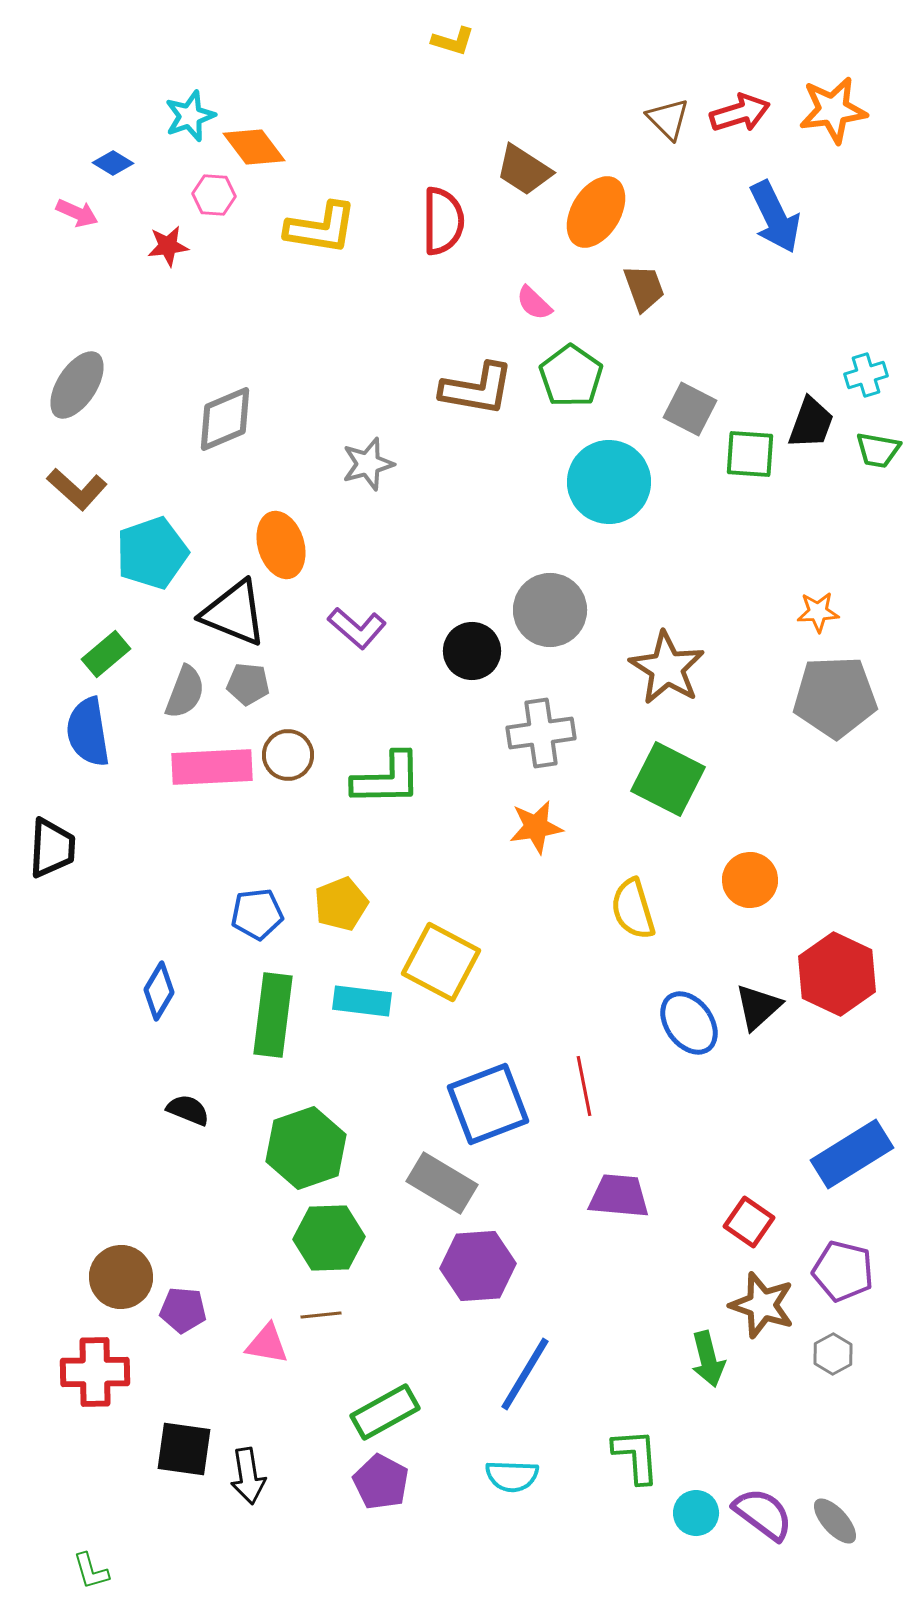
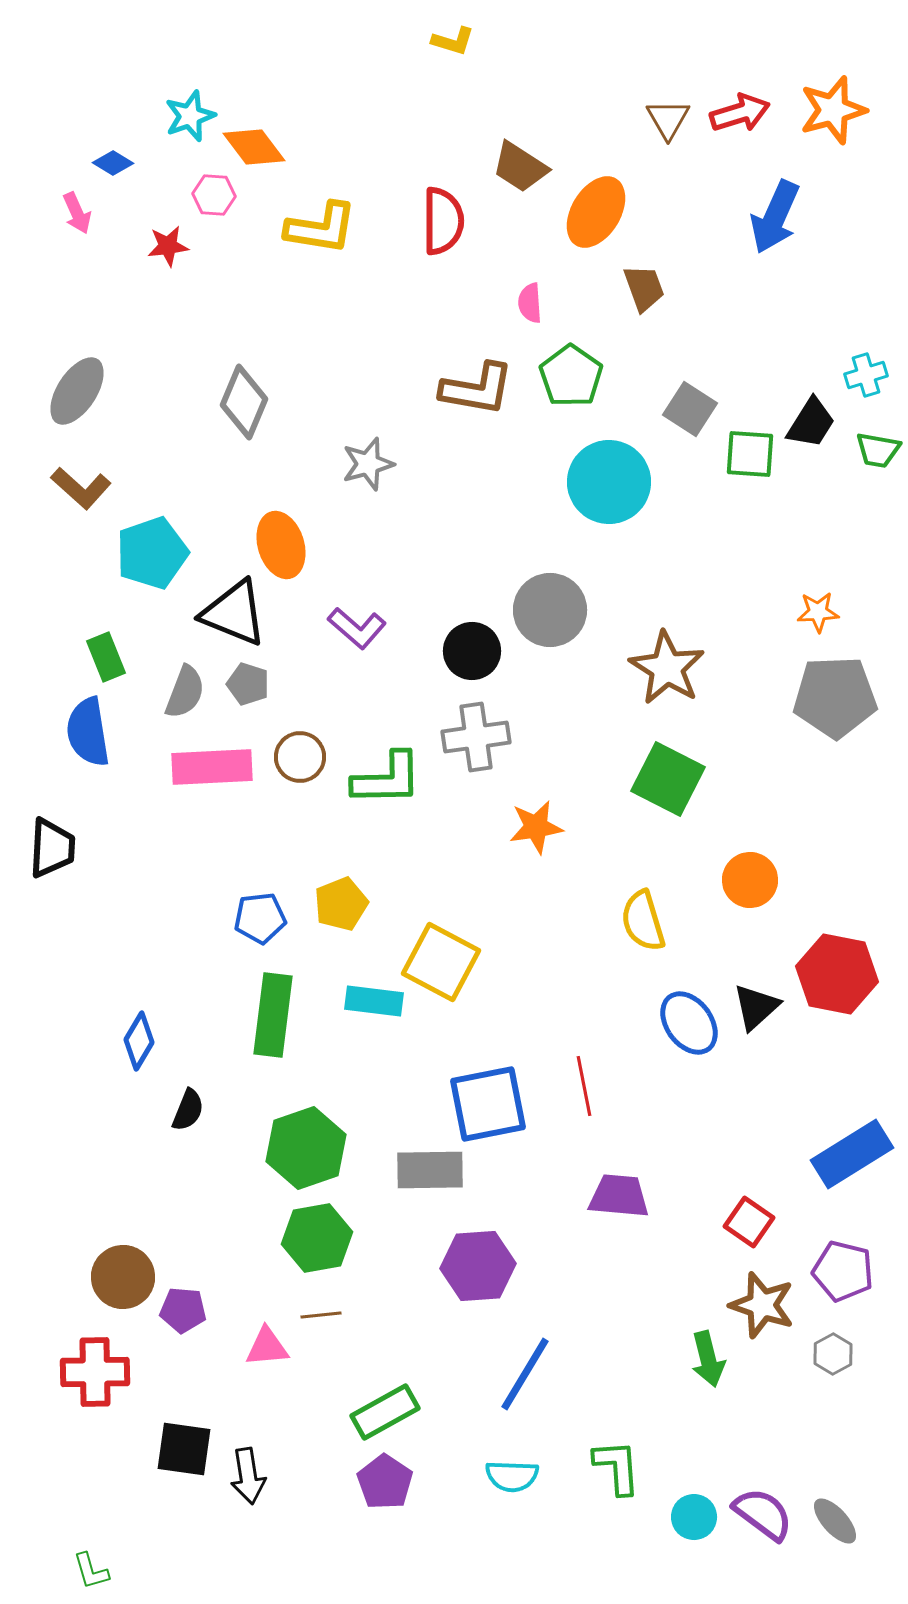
orange star at (833, 110): rotated 8 degrees counterclockwise
brown triangle at (668, 119): rotated 15 degrees clockwise
brown trapezoid at (524, 170): moved 4 px left, 3 px up
pink arrow at (77, 213): rotated 42 degrees clockwise
blue arrow at (775, 217): rotated 50 degrees clockwise
pink semicircle at (534, 303): moved 4 px left; rotated 42 degrees clockwise
gray ellipse at (77, 385): moved 6 px down
gray square at (690, 409): rotated 6 degrees clockwise
gray diamond at (225, 419): moved 19 px right, 17 px up; rotated 44 degrees counterclockwise
black trapezoid at (811, 423): rotated 12 degrees clockwise
brown L-shape at (77, 489): moved 4 px right, 1 px up
green rectangle at (106, 654): moved 3 px down; rotated 72 degrees counterclockwise
gray pentagon at (248, 684): rotated 12 degrees clockwise
gray cross at (541, 733): moved 65 px left, 4 px down
brown circle at (288, 755): moved 12 px right, 2 px down
yellow semicircle at (633, 909): moved 10 px right, 12 px down
blue pentagon at (257, 914): moved 3 px right, 4 px down
red hexagon at (837, 974): rotated 14 degrees counterclockwise
blue diamond at (159, 991): moved 20 px left, 50 px down
cyan rectangle at (362, 1001): moved 12 px right
black triangle at (758, 1007): moved 2 px left
blue square at (488, 1104): rotated 10 degrees clockwise
black semicircle at (188, 1110): rotated 90 degrees clockwise
gray rectangle at (442, 1183): moved 12 px left, 13 px up; rotated 32 degrees counterclockwise
green hexagon at (329, 1238): moved 12 px left; rotated 8 degrees counterclockwise
brown circle at (121, 1277): moved 2 px right
pink triangle at (267, 1344): moved 3 px down; rotated 15 degrees counterclockwise
green L-shape at (636, 1456): moved 19 px left, 11 px down
purple pentagon at (381, 1482): moved 4 px right; rotated 6 degrees clockwise
cyan circle at (696, 1513): moved 2 px left, 4 px down
